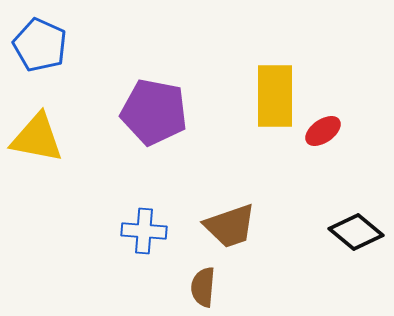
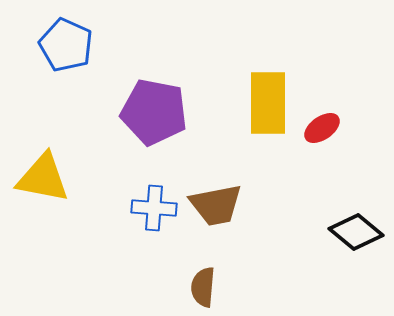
blue pentagon: moved 26 px right
yellow rectangle: moved 7 px left, 7 px down
red ellipse: moved 1 px left, 3 px up
yellow triangle: moved 6 px right, 40 px down
brown trapezoid: moved 14 px left, 21 px up; rotated 8 degrees clockwise
blue cross: moved 10 px right, 23 px up
